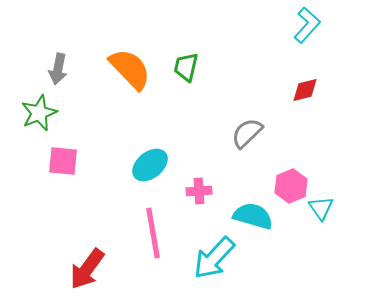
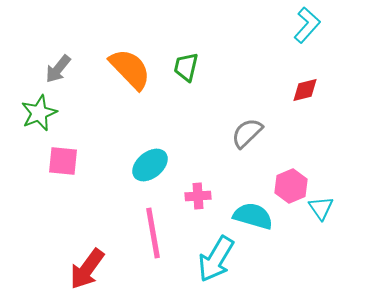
gray arrow: rotated 28 degrees clockwise
pink cross: moved 1 px left, 5 px down
cyan arrow: moved 2 px right, 1 px down; rotated 12 degrees counterclockwise
